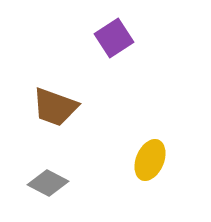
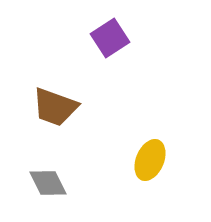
purple square: moved 4 px left
gray diamond: rotated 36 degrees clockwise
